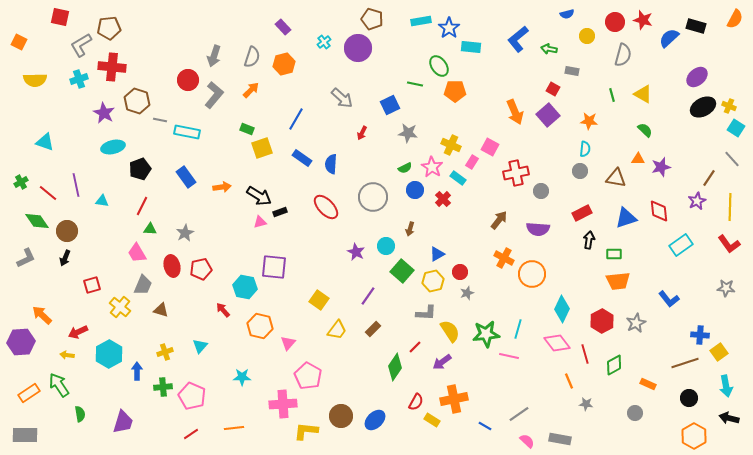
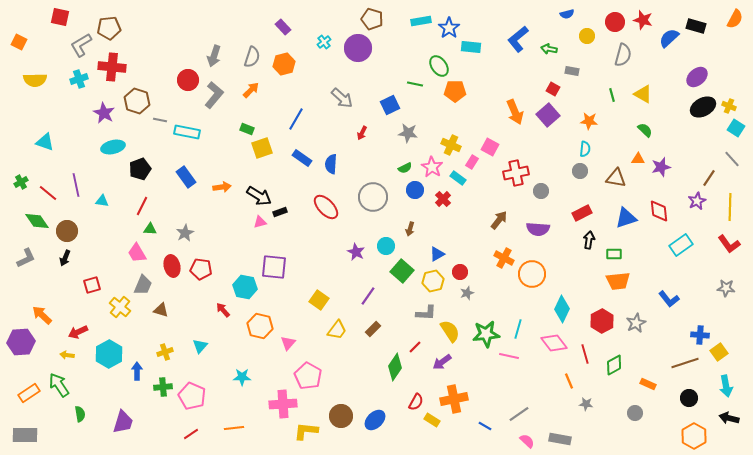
red pentagon at (201, 269): rotated 20 degrees clockwise
pink diamond at (557, 343): moved 3 px left
